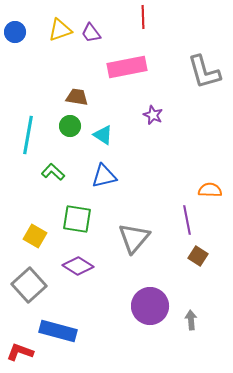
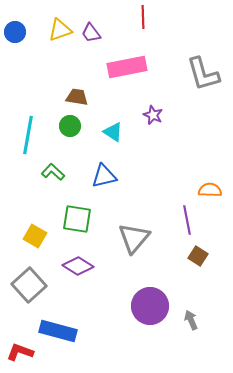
gray L-shape: moved 1 px left, 2 px down
cyan triangle: moved 10 px right, 3 px up
gray arrow: rotated 18 degrees counterclockwise
